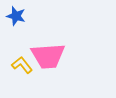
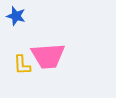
yellow L-shape: rotated 145 degrees counterclockwise
